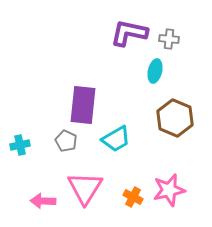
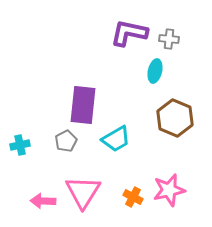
gray pentagon: rotated 20 degrees clockwise
pink triangle: moved 2 px left, 4 px down
